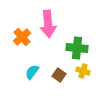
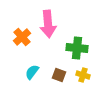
yellow cross: moved 4 px down
brown square: rotated 16 degrees counterclockwise
